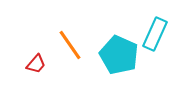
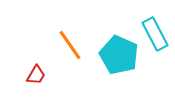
cyan rectangle: rotated 52 degrees counterclockwise
red trapezoid: moved 11 px down; rotated 10 degrees counterclockwise
